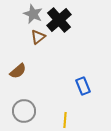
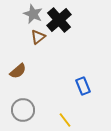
gray circle: moved 1 px left, 1 px up
yellow line: rotated 42 degrees counterclockwise
